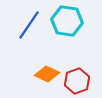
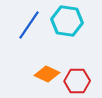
red hexagon: rotated 20 degrees clockwise
